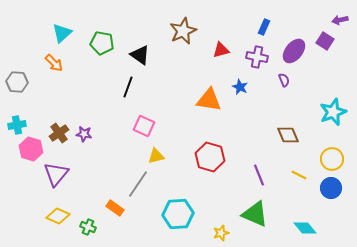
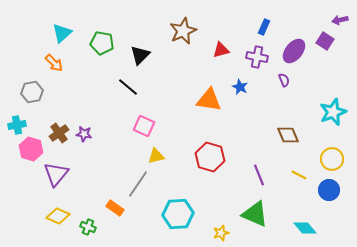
black triangle: rotated 40 degrees clockwise
gray hexagon: moved 15 px right, 10 px down; rotated 15 degrees counterclockwise
black line: rotated 70 degrees counterclockwise
blue circle: moved 2 px left, 2 px down
